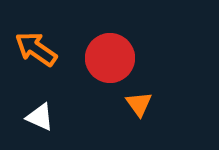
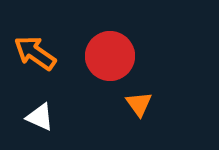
orange arrow: moved 1 px left, 4 px down
red circle: moved 2 px up
